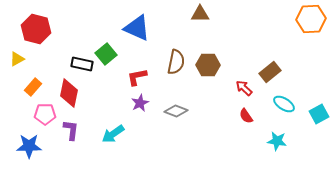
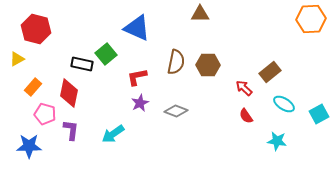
pink pentagon: rotated 15 degrees clockwise
